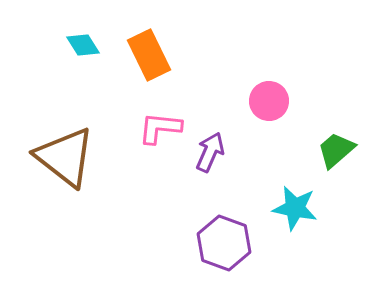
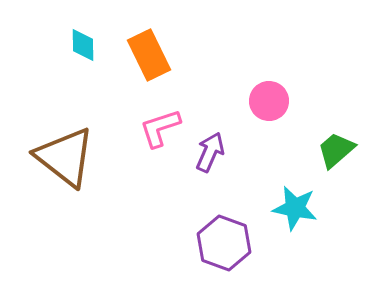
cyan diamond: rotated 32 degrees clockwise
pink L-shape: rotated 24 degrees counterclockwise
